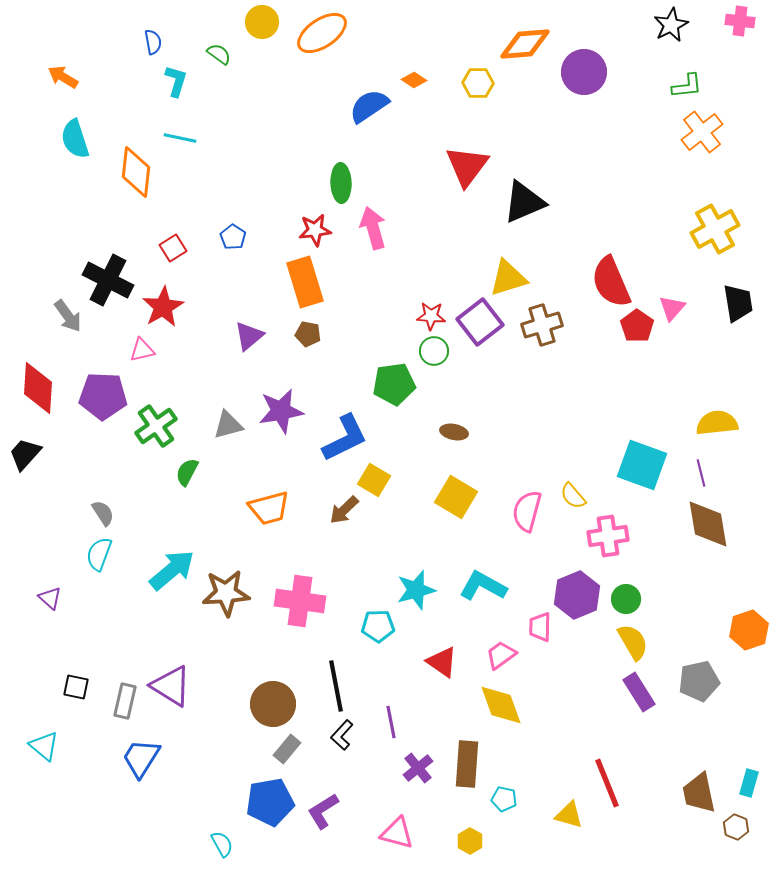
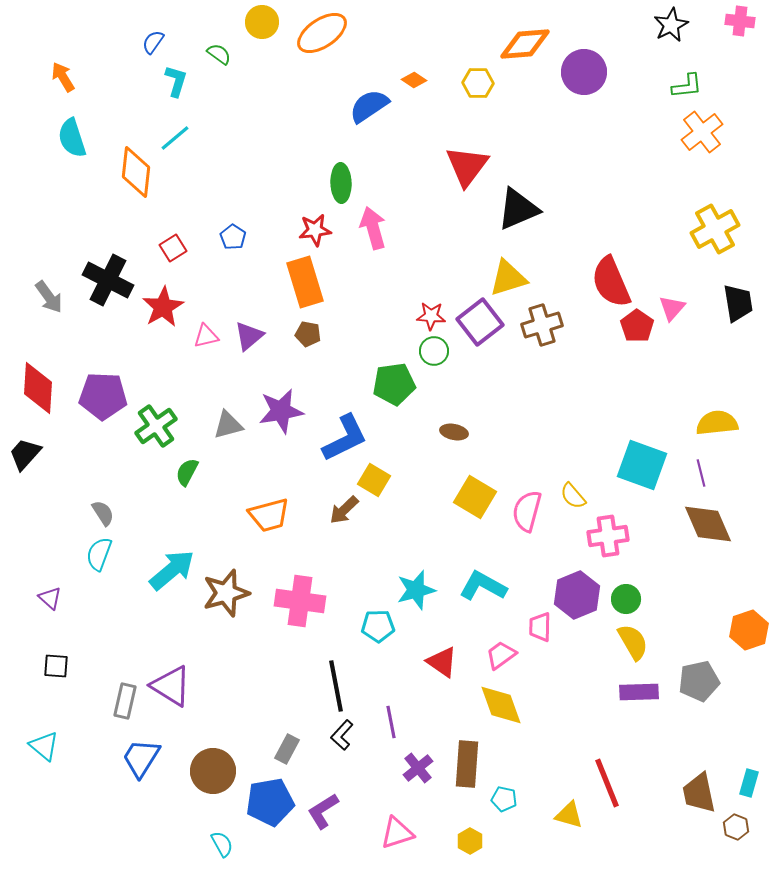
blue semicircle at (153, 42): rotated 135 degrees counterclockwise
orange arrow at (63, 77): rotated 28 degrees clockwise
cyan line at (180, 138): moved 5 px left; rotated 52 degrees counterclockwise
cyan semicircle at (75, 139): moved 3 px left, 1 px up
black triangle at (524, 202): moved 6 px left, 7 px down
gray arrow at (68, 316): moved 19 px left, 19 px up
pink triangle at (142, 350): moved 64 px right, 14 px up
yellow square at (456, 497): moved 19 px right
orange trapezoid at (269, 508): moved 7 px down
brown diamond at (708, 524): rotated 14 degrees counterclockwise
brown star at (226, 593): rotated 12 degrees counterclockwise
black square at (76, 687): moved 20 px left, 21 px up; rotated 8 degrees counterclockwise
purple rectangle at (639, 692): rotated 60 degrees counterclockwise
brown circle at (273, 704): moved 60 px left, 67 px down
gray rectangle at (287, 749): rotated 12 degrees counterclockwise
pink triangle at (397, 833): rotated 33 degrees counterclockwise
